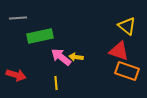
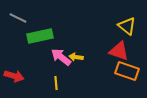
gray line: rotated 30 degrees clockwise
red arrow: moved 2 px left, 1 px down
